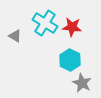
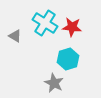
cyan hexagon: moved 2 px left, 1 px up; rotated 15 degrees clockwise
gray star: moved 28 px left
